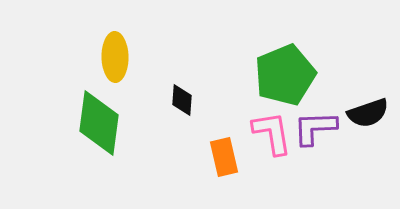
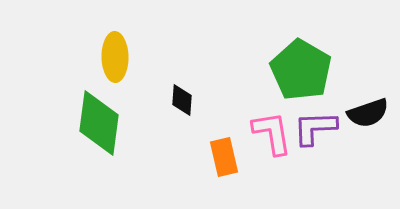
green pentagon: moved 16 px right, 5 px up; rotated 20 degrees counterclockwise
